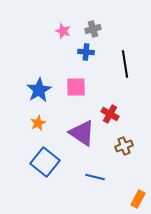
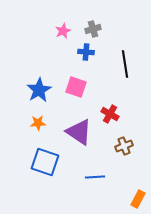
pink star: rotated 28 degrees clockwise
pink square: rotated 20 degrees clockwise
orange star: rotated 21 degrees clockwise
purple triangle: moved 3 px left, 1 px up
blue square: rotated 20 degrees counterclockwise
blue line: rotated 18 degrees counterclockwise
